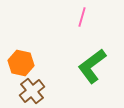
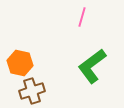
orange hexagon: moved 1 px left
brown cross: rotated 20 degrees clockwise
